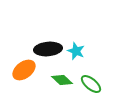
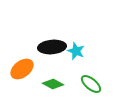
black ellipse: moved 4 px right, 2 px up
orange ellipse: moved 2 px left, 1 px up
green diamond: moved 9 px left, 4 px down; rotated 15 degrees counterclockwise
